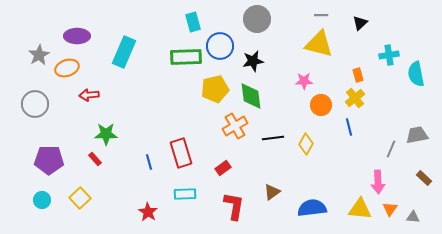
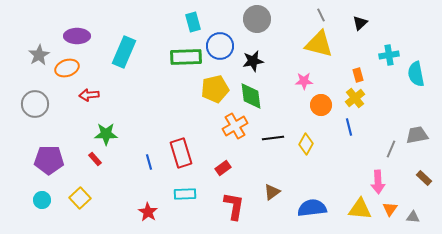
gray line at (321, 15): rotated 64 degrees clockwise
